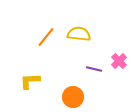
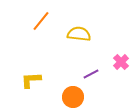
orange line: moved 5 px left, 16 px up
pink cross: moved 2 px right, 1 px down
purple line: moved 3 px left, 5 px down; rotated 42 degrees counterclockwise
yellow L-shape: moved 1 px right, 1 px up
